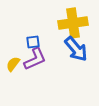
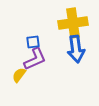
blue arrow: rotated 32 degrees clockwise
yellow semicircle: moved 6 px right, 11 px down
